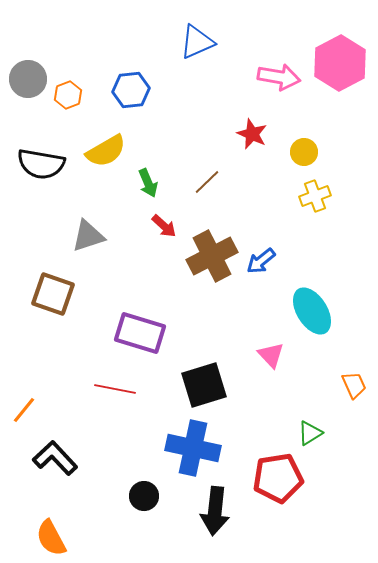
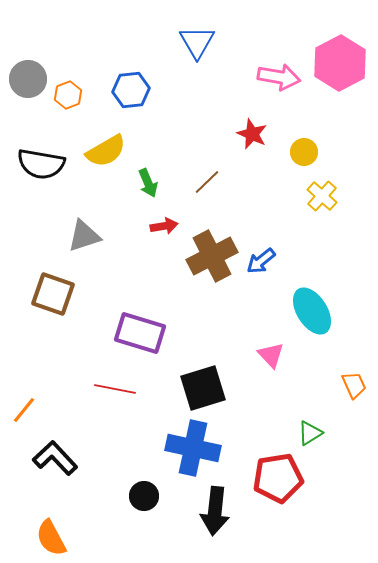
blue triangle: rotated 36 degrees counterclockwise
yellow cross: moved 7 px right; rotated 28 degrees counterclockwise
red arrow: rotated 52 degrees counterclockwise
gray triangle: moved 4 px left
black square: moved 1 px left, 3 px down
